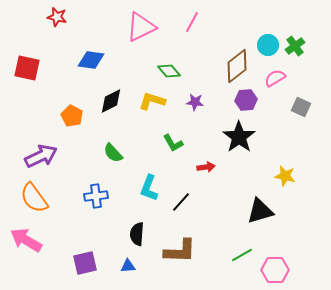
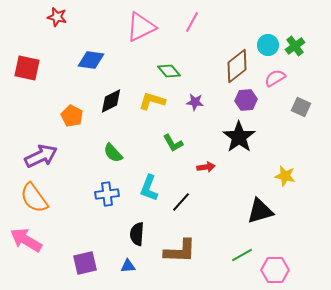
blue cross: moved 11 px right, 2 px up
